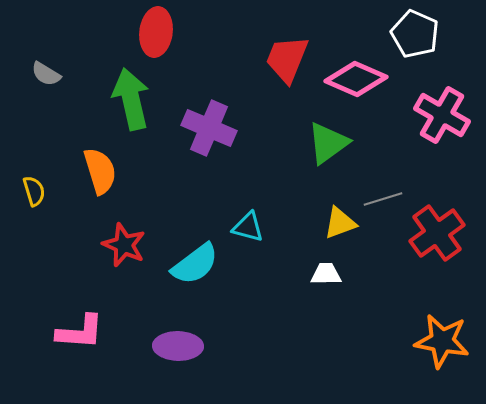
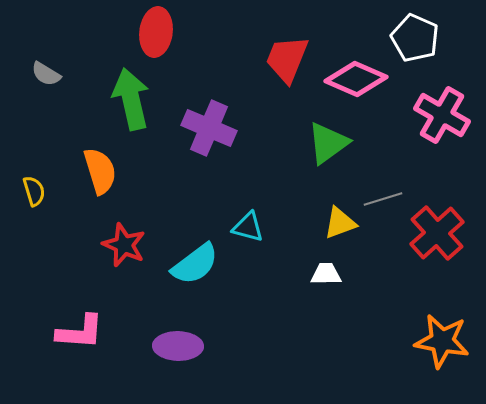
white pentagon: moved 4 px down
red cross: rotated 6 degrees counterclockwise
